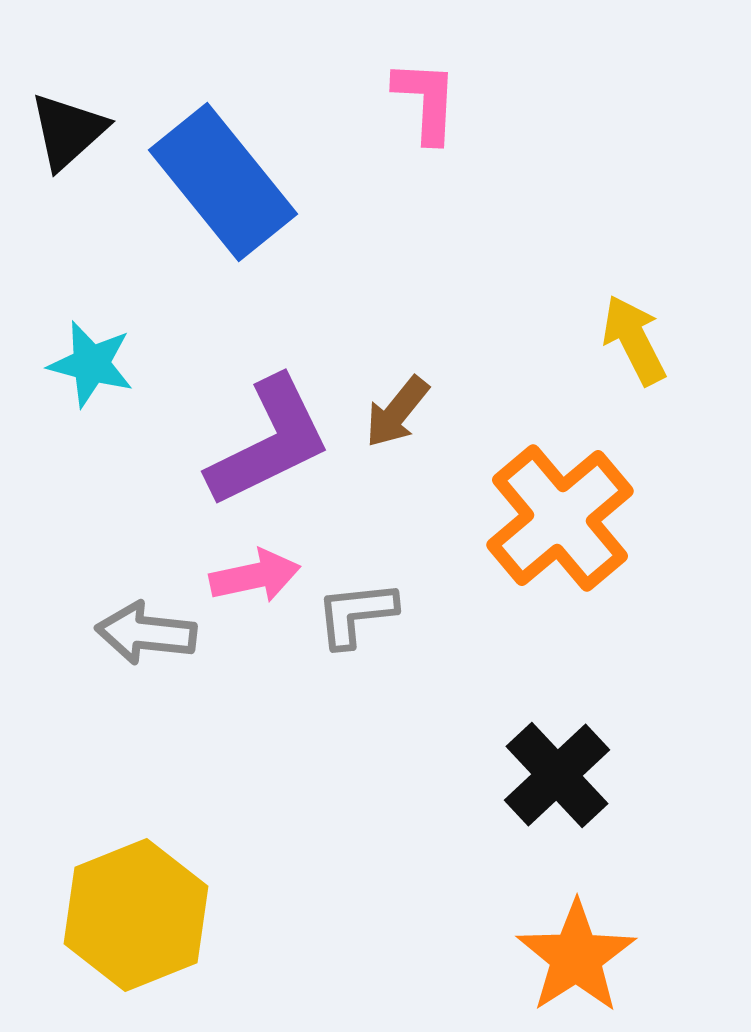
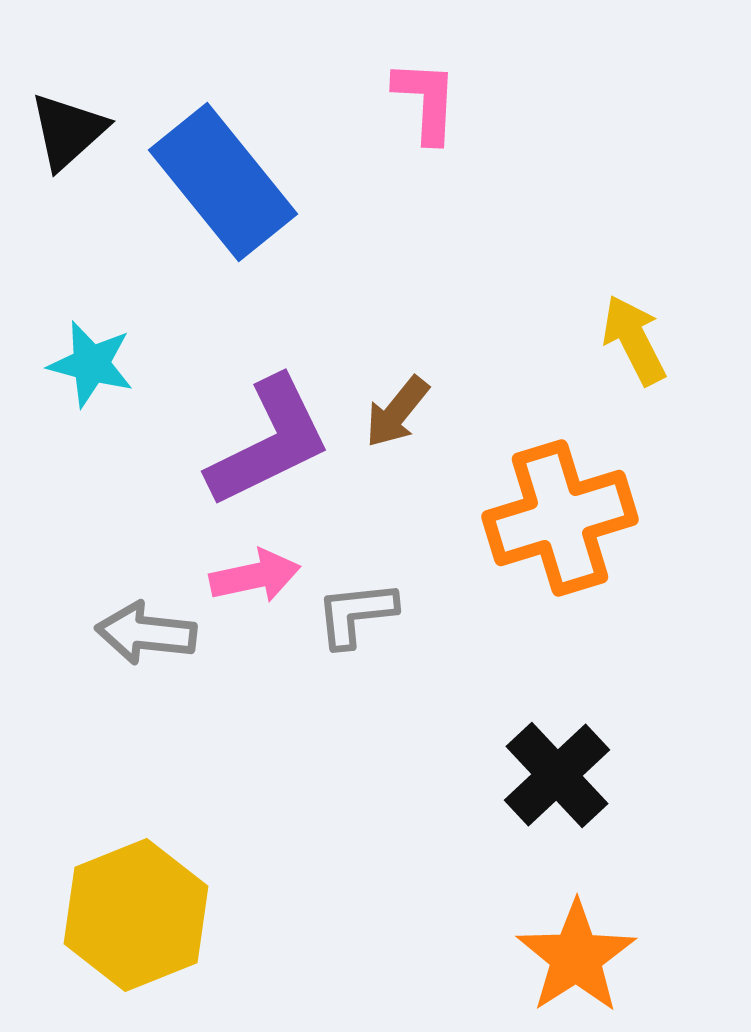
orange cross: rotated 23 degrees clockwise
